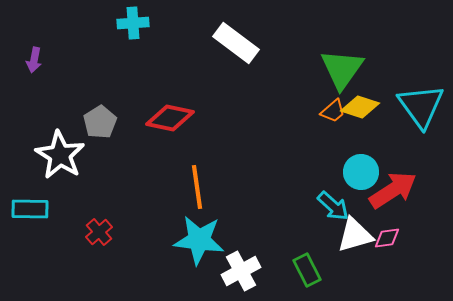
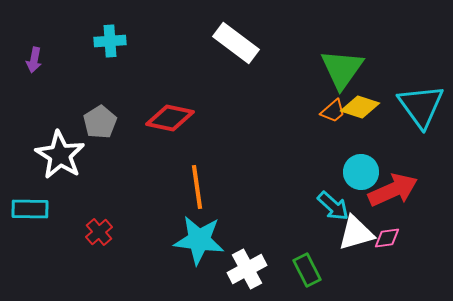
cyan cross: moved 23 px left, 18 px down
red arrow: rotated 9 degrees clockwise
white triangle: moved 1 px right, 2 px up
white cross: moved 6 px right, 2 px up
